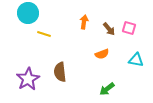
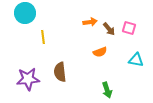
cyan circle: moved 3 px left
orange arrow: moved 6 px right; rotated 72 degrees clockwise
yellow line: moved 1 px left, 3 px down; rotated 64 degrees clockwise
orange semicircle: moved 2 px left, 2 px up
purple star: rotated 25 degrees clockwise
green arrow: moved 1 px down; rotated 70 degrees counterclockwise
